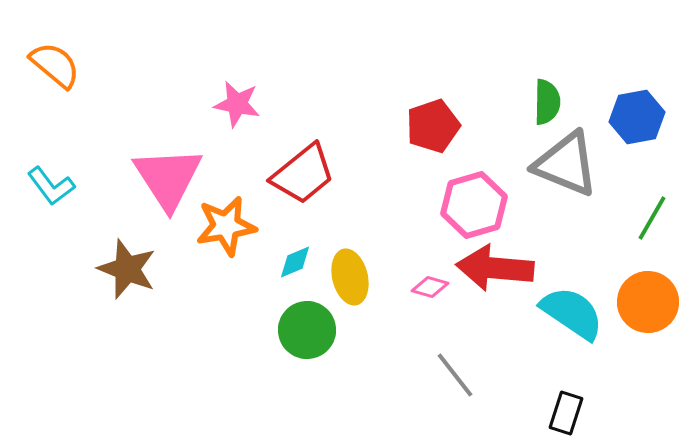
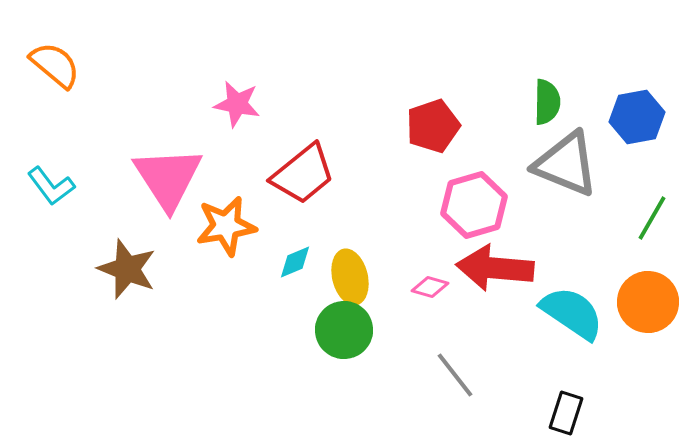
green circle: moved 37 px right
